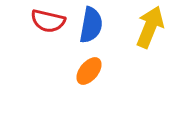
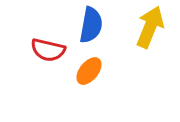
red semicircle: moved 29 px down
